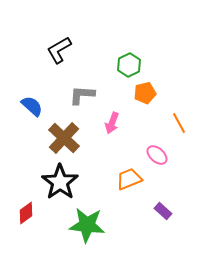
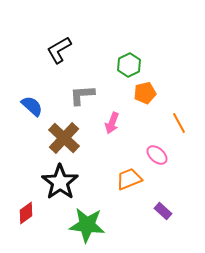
gray L-shape: rotated 8 degrees counterclockwise
